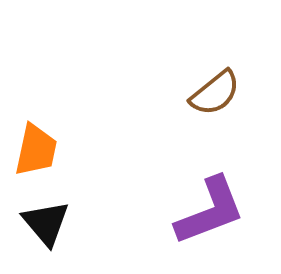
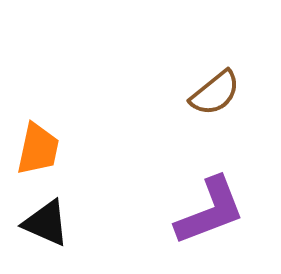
orange trapezoid: moved 2 px right, 1 px up
black triangle: rotated 26 degrees counterclockwise
